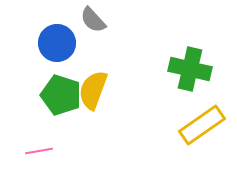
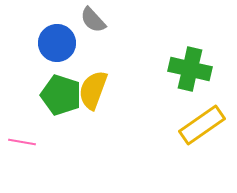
pink line: moved 17 px left, 9 px up; rotated 20 degrees clockwise
